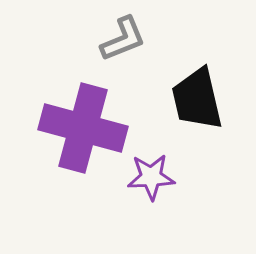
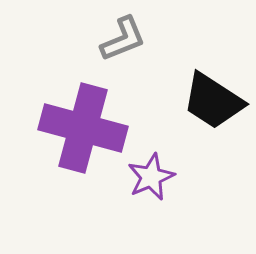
black trapezoid: moved 16 px right, 2 px down; rotated 44 degrees counterclockwise
purple star: rotated 21 degrees counterclockwise
